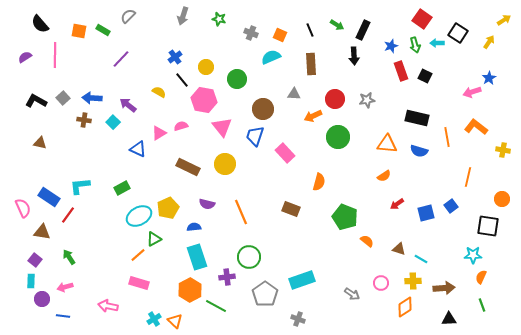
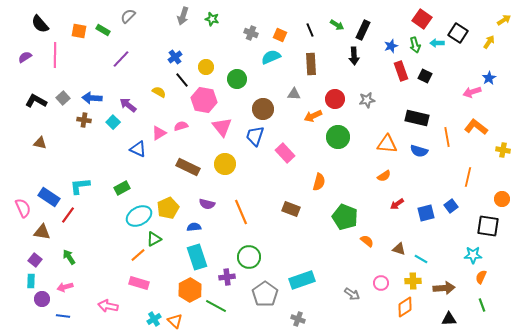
green star at (219, 19): moved 7 px left
